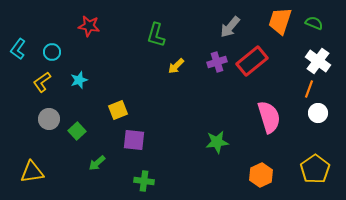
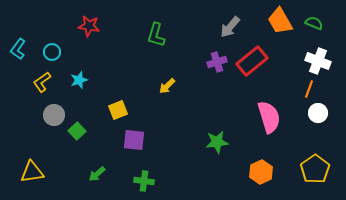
orange trapezoid: rotated 48 degrees counterclockwise
white cross: rotated 15 degrees counterclockwise
yellow arrow: moved 9 px left, 20 px down
gray circle: moved 5 px right, 4 px up
green arrow: moved 11 px down
orange hexagon: moved 3 px up
